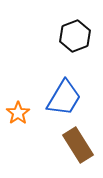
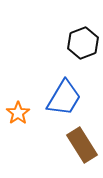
black hexagon: moved 8 px right, 7 px down
brown rectangle: moved 4 px right
